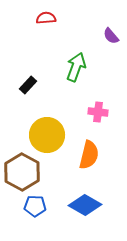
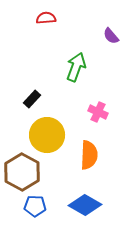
black rectangle: moved 4 px right, 14 px down
pink cross: rotated 18 degrees clockwise
orange semicircle: rotated 12 degrees counterclockwise
